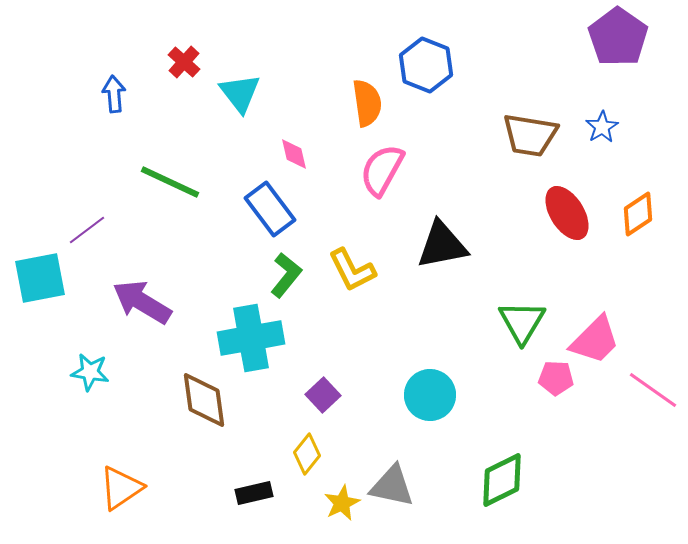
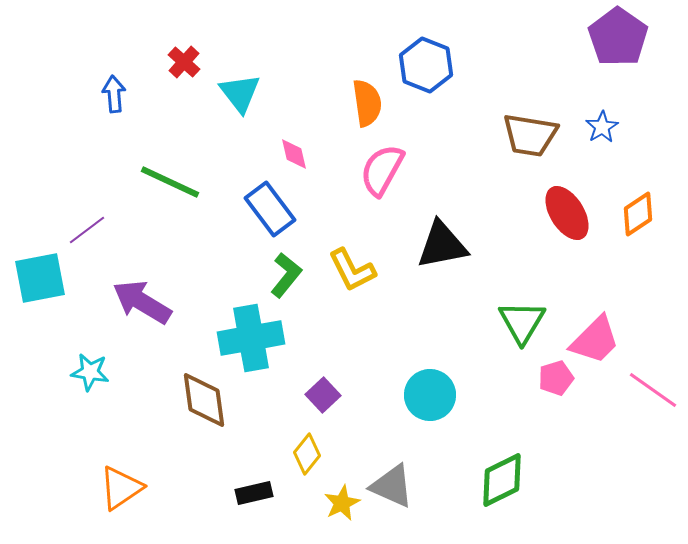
pink pentagon: rotated 20 degrees counterclockwise
gray triangle: rotated 12 degrees clockwise
